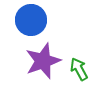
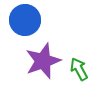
blue circle: moved 6 px left
